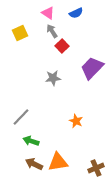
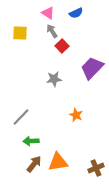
yellow square: rotated 28 degrees clockwise
gray star: moved 1 px right, 1 px down
orange star: moved 6 px up
green arrow: rotated 21 degrees counterclockwise
brown arrow: rotated 102 degrees clockwise
